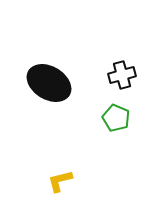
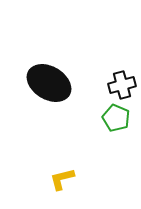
black cross: moved 10 px down
yellow L-shape: moved 2 px right, 2 px up
